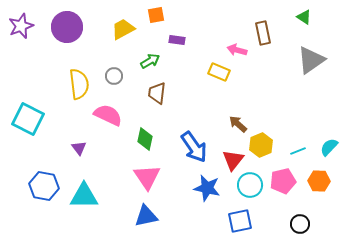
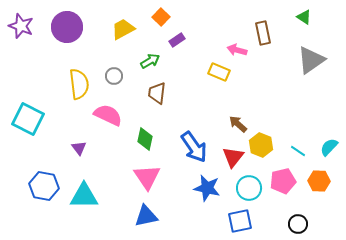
orange square: moved 5 px right, 2 px down; rotated 36 degrees counterclockwise
purple star: rotated 30 degrees counterclockwise
purple rectangle: rotated 42 degrees counterclockwise
yellow hexagon: rotated 15 degrees counterclockwise
cyan line: rotated 56 degrees clockwise
red triangle: moved 3 px up
cyan circle: moved 1 px left, 3 px down
black circle: moved 2 px left
